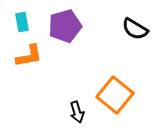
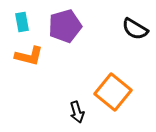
orange L-shape: rotated 24 degrees clockwise
orange square: moved 2 px left, 3 px up
